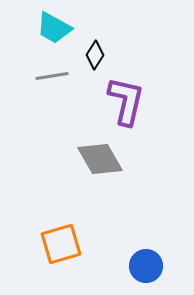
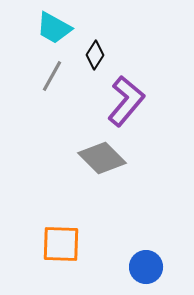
gray line: rotated 52 degrees counterclockwise
purple L-shape: rotated 27 degrees clockwise
gray diamond: moved 2 px right, 1 px up; rotated 15 degrees counterclockwise
orange square: rotated 18 degrees clockwise
blue circle: moved 1 px down
